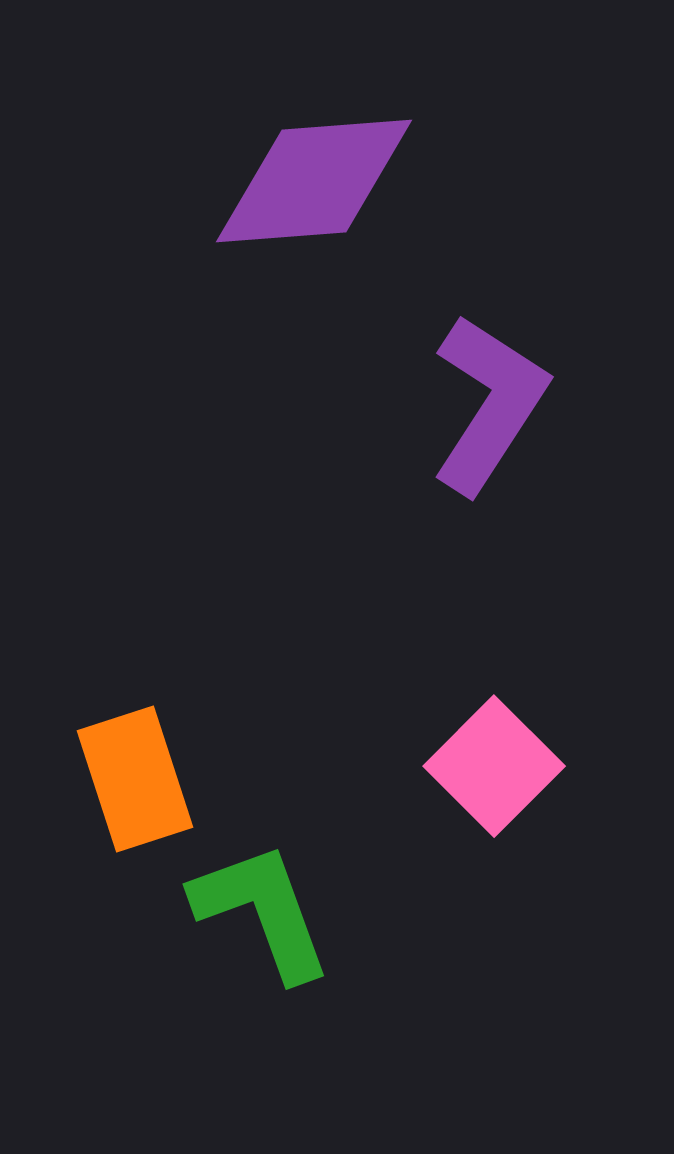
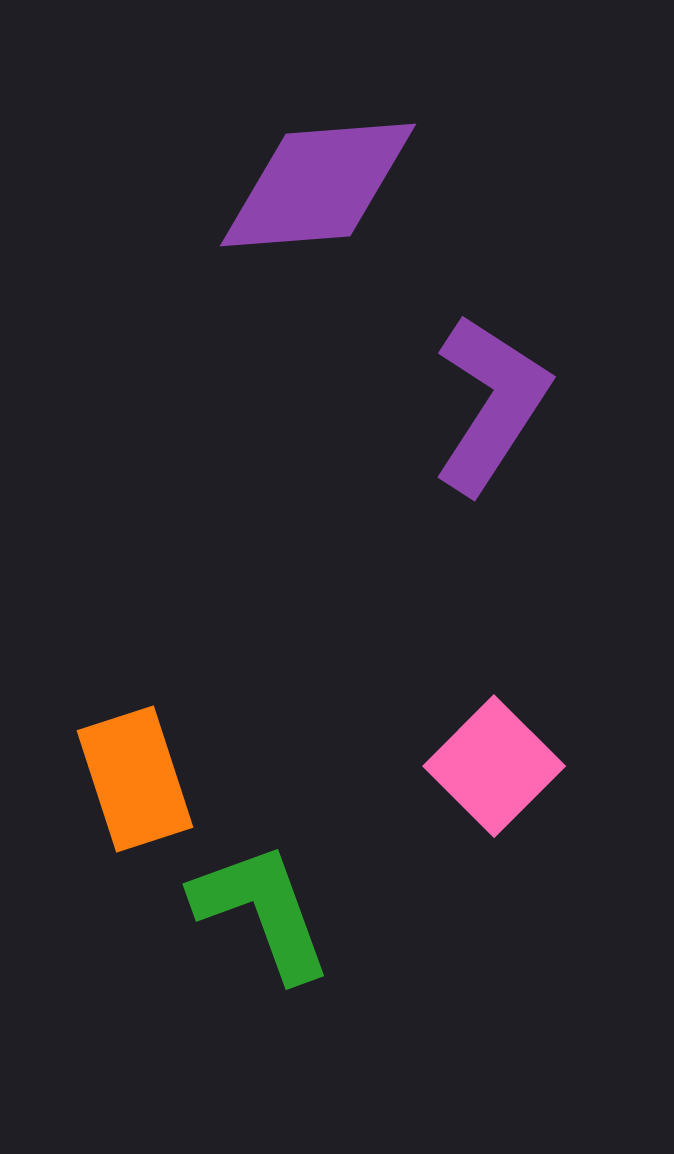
purple diamond: moved 4 px right, 4 px down
purple L-shape: moved 2 px right
